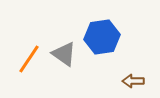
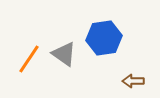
blue hexagon: moved 2 px right, 1 px down
